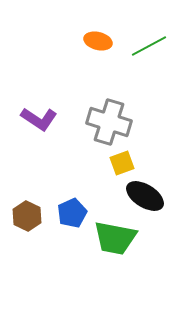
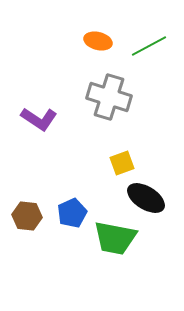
gray cross: moved 25 px up
black ellipse: moved 1 px right, 2 px down
brown hexagon: rotated 20 degrees counterclockwise
